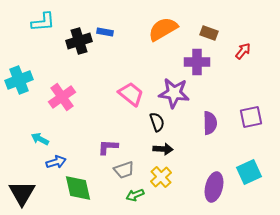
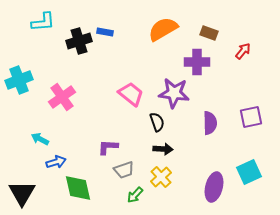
green arrow: rotated 24 degrees counterclockwise
